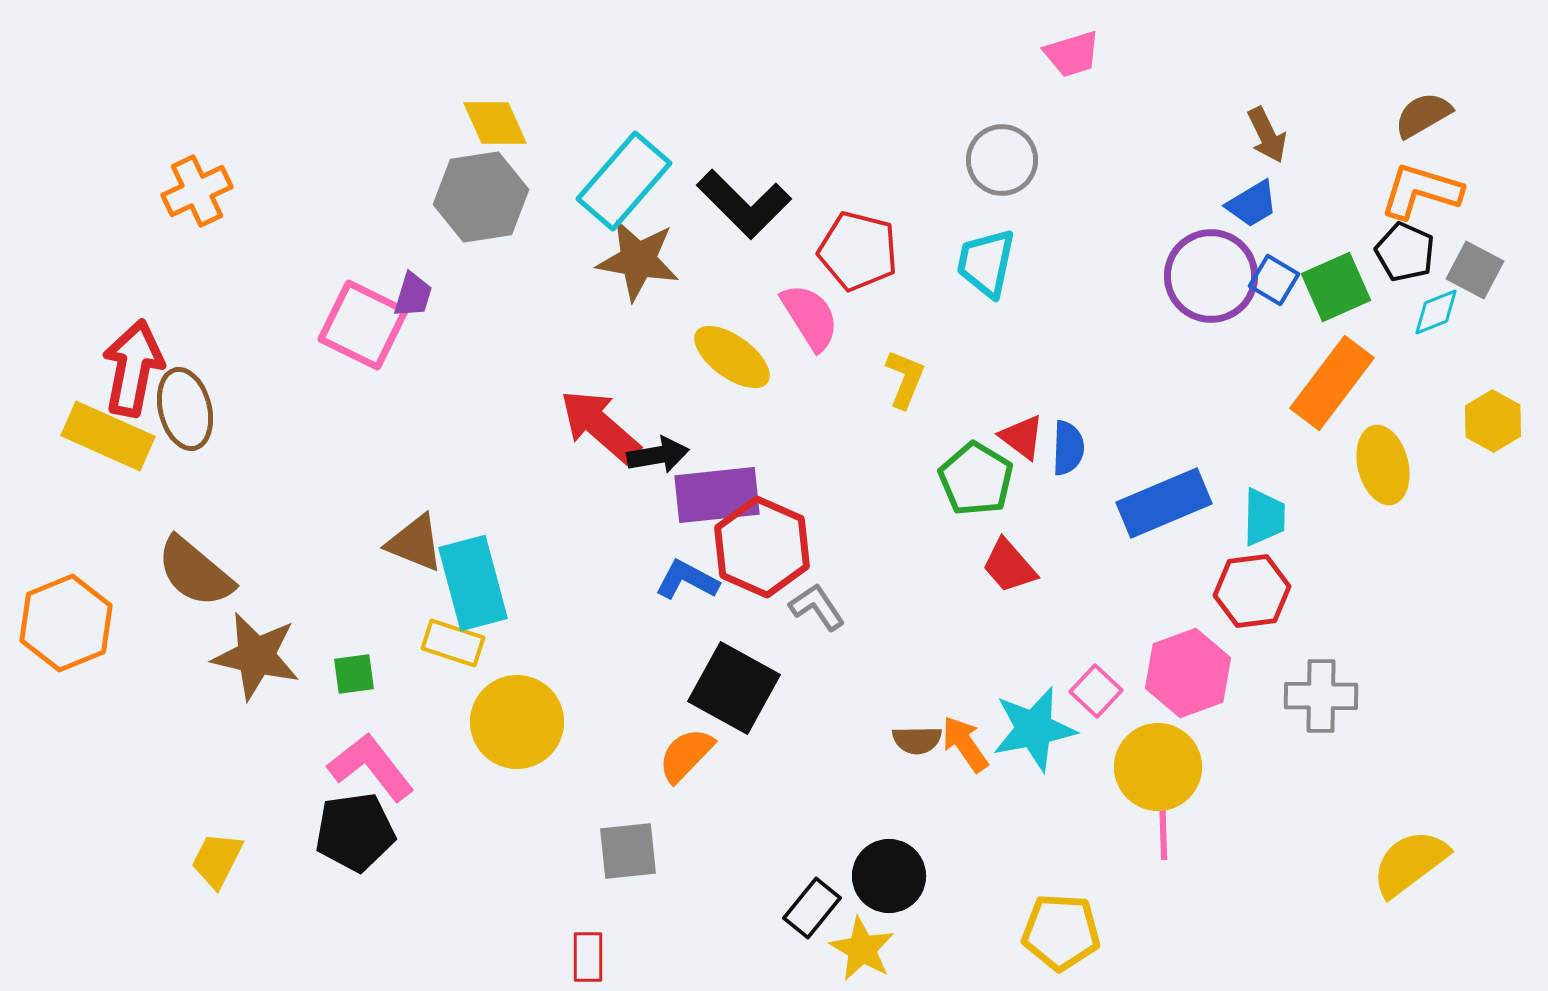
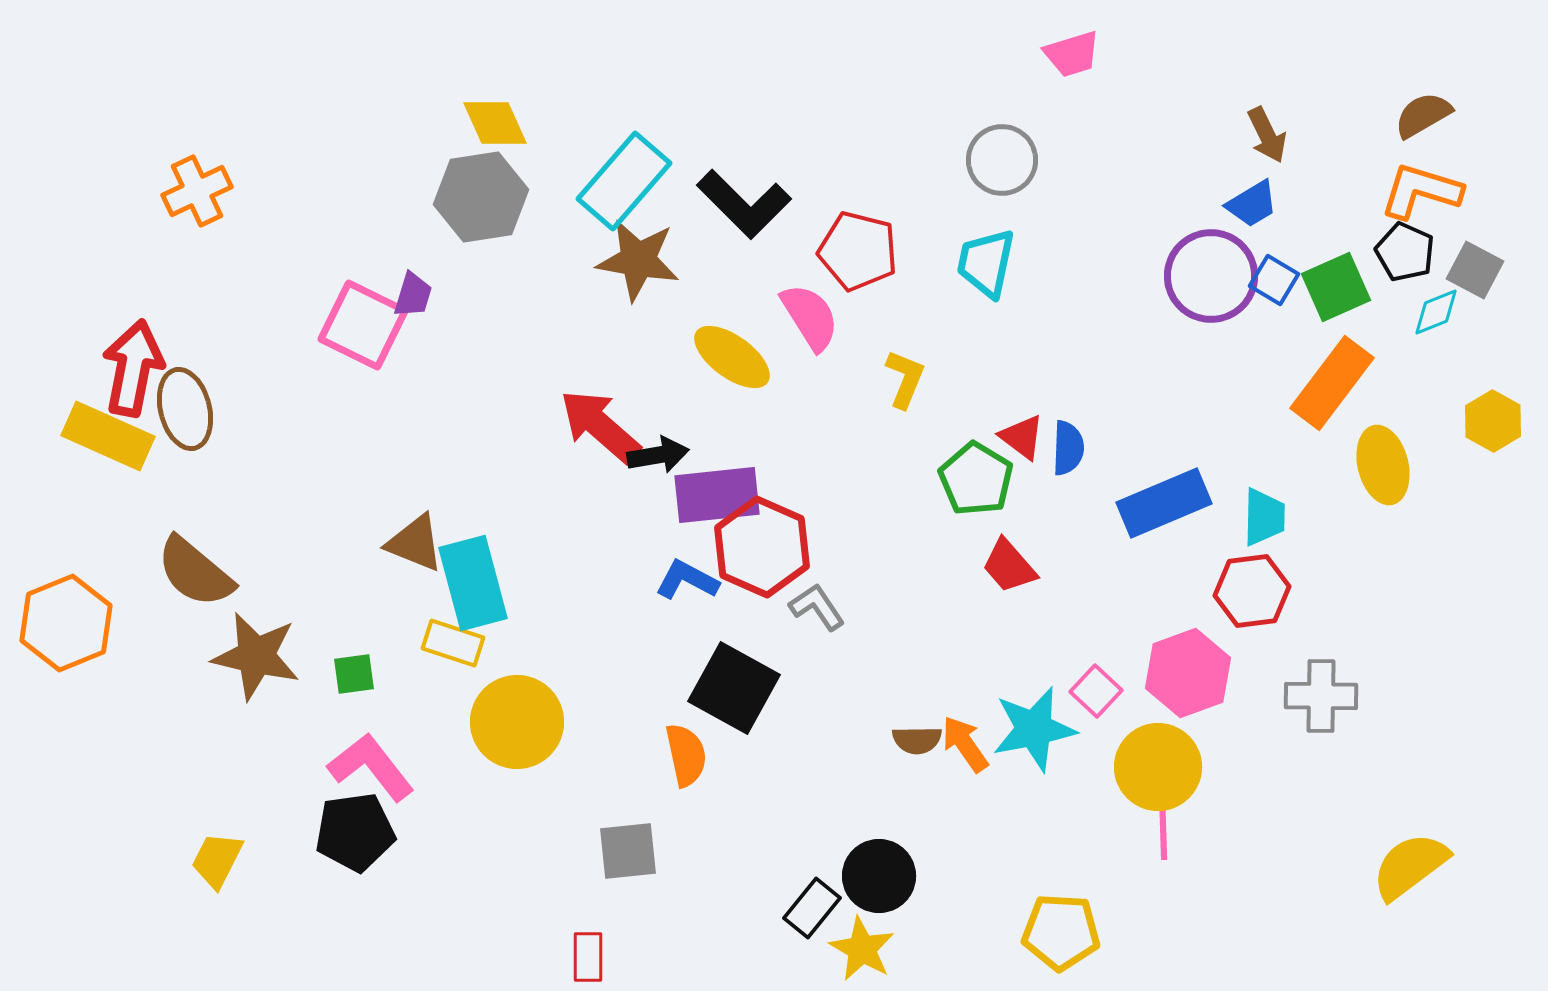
orange semicircle at (686, 755): rotated 124 degrees clockwise
yellow semicircle at (1410, 863): moved 3 px down
black circle at (889, 876): moved 10 px left
